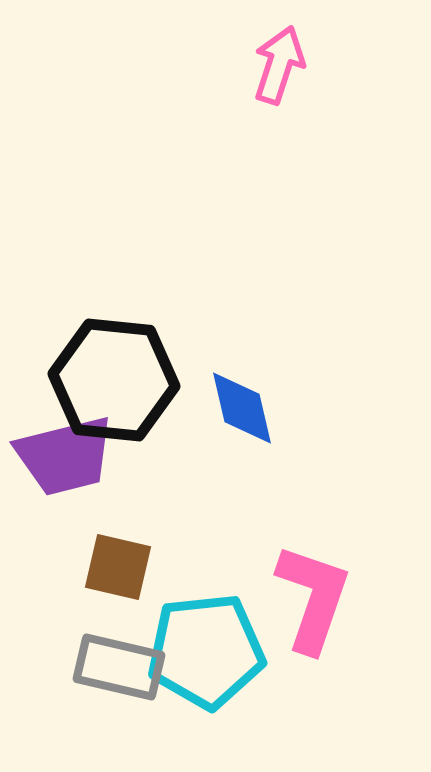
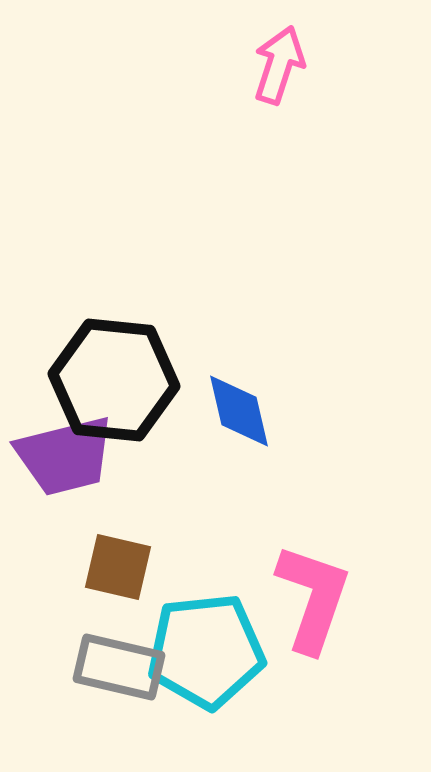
blue diamond: moved 3 px left, 3 px down
